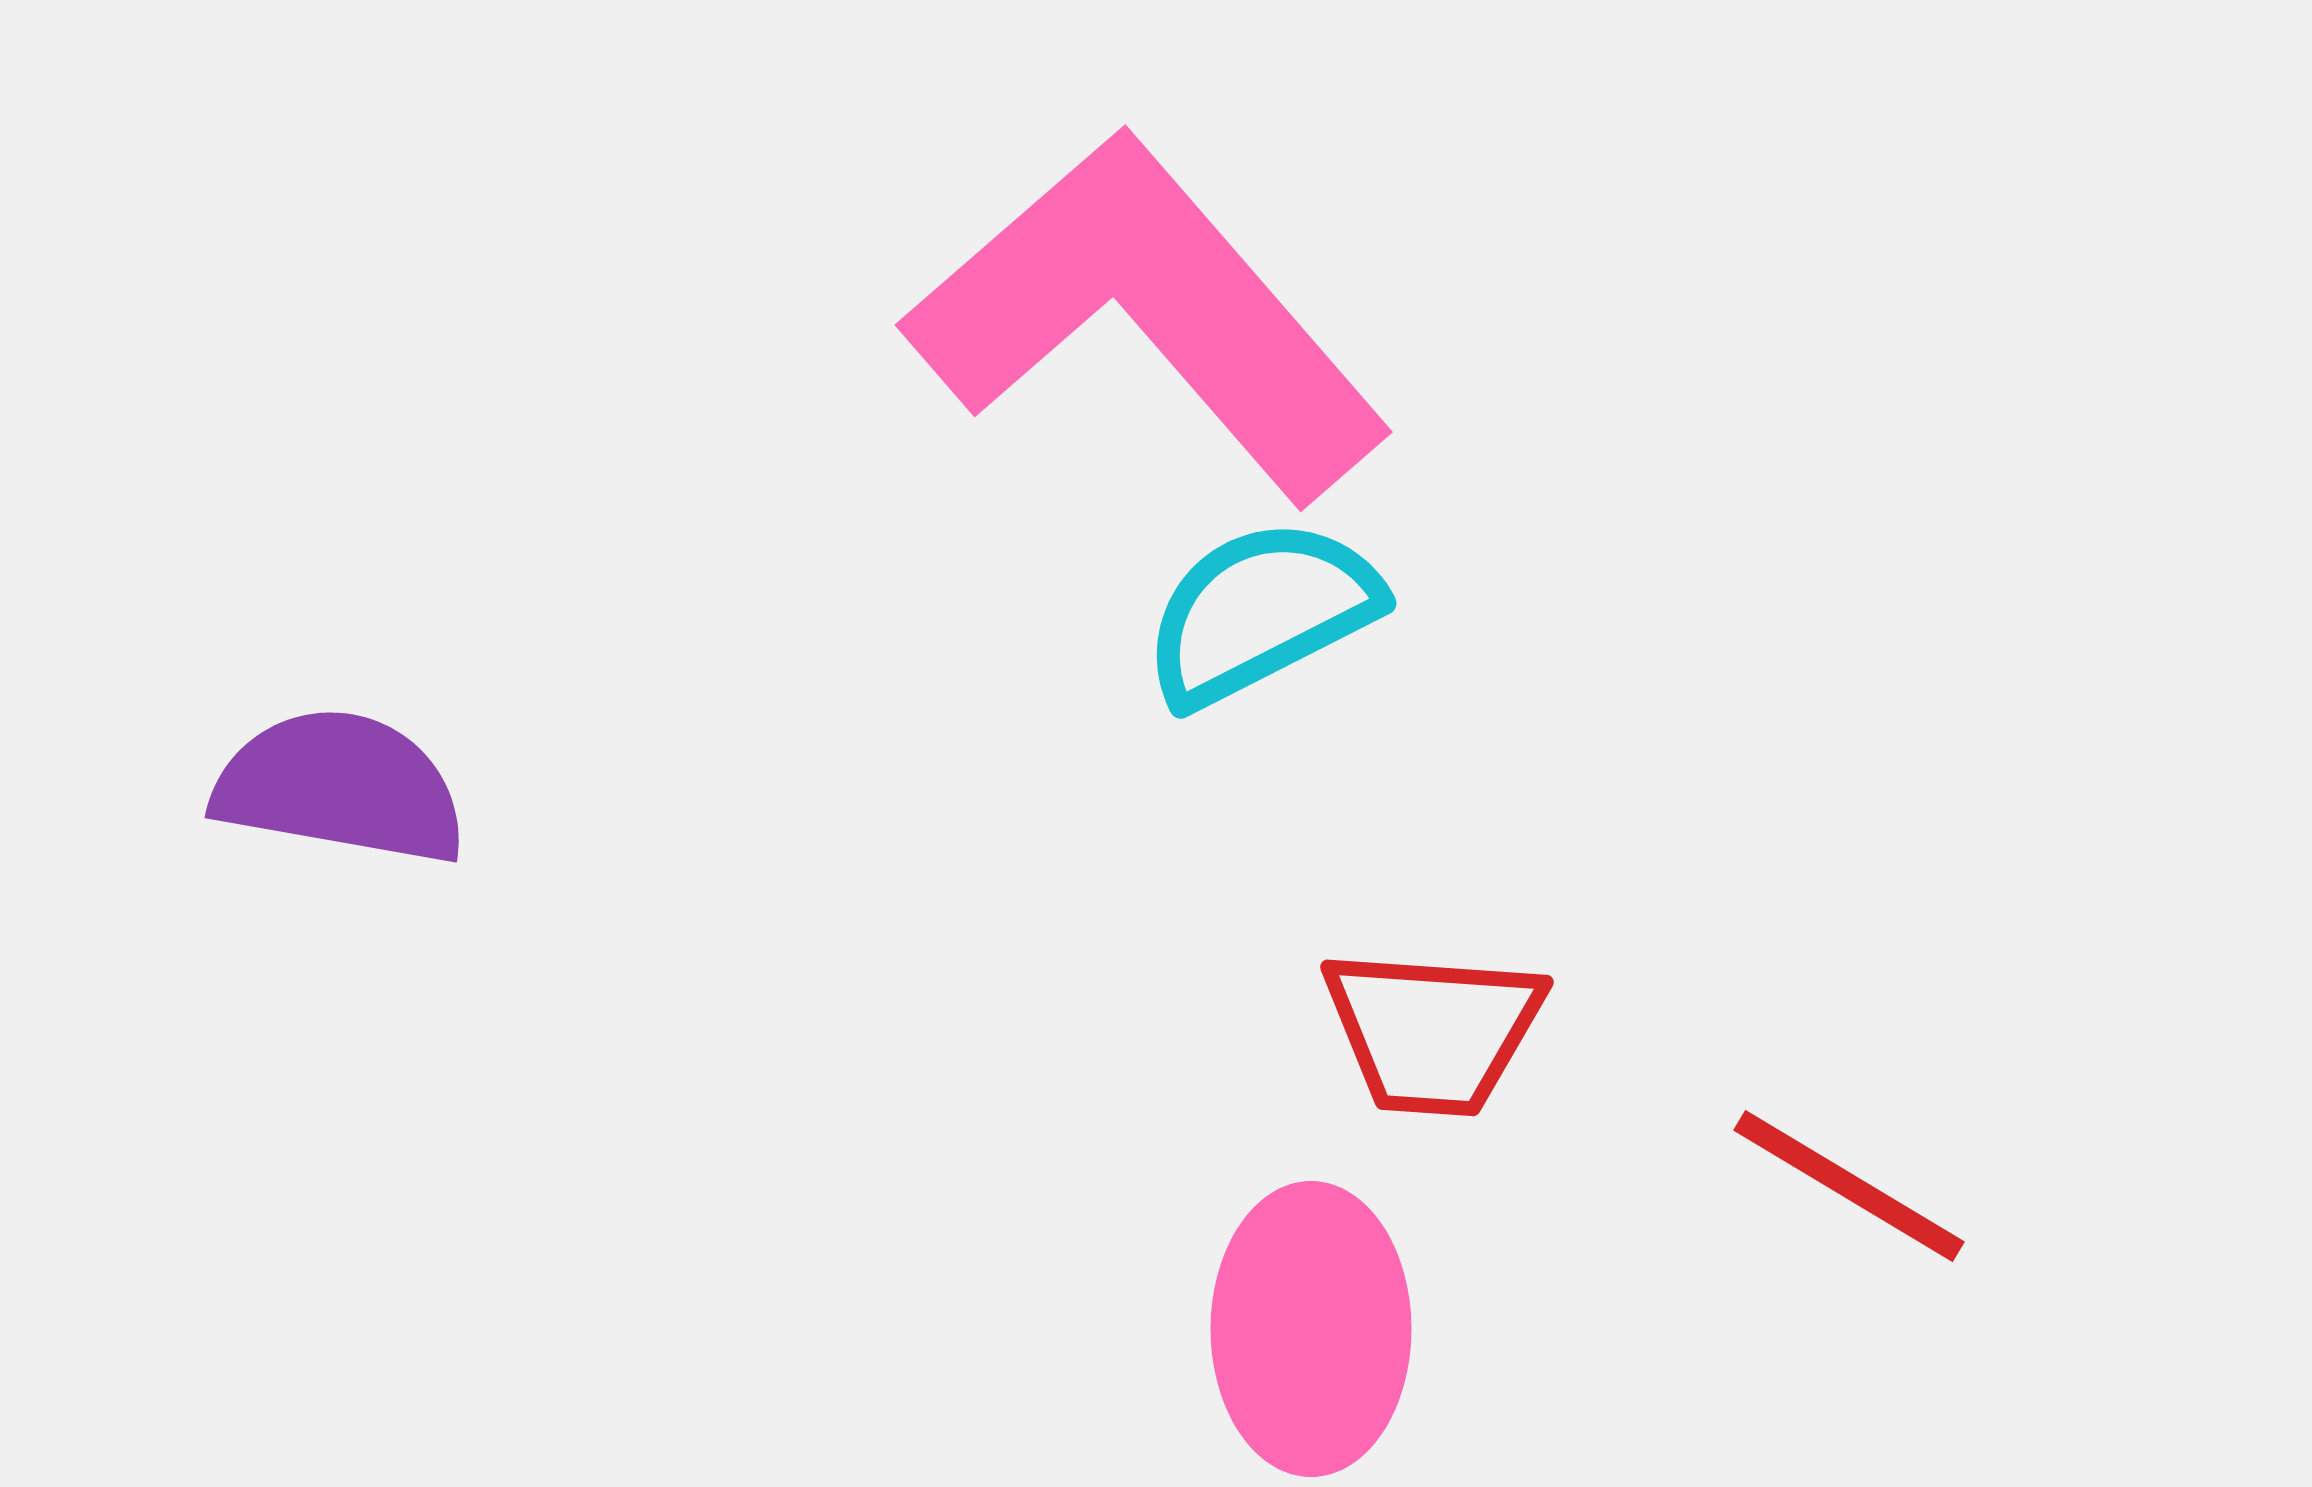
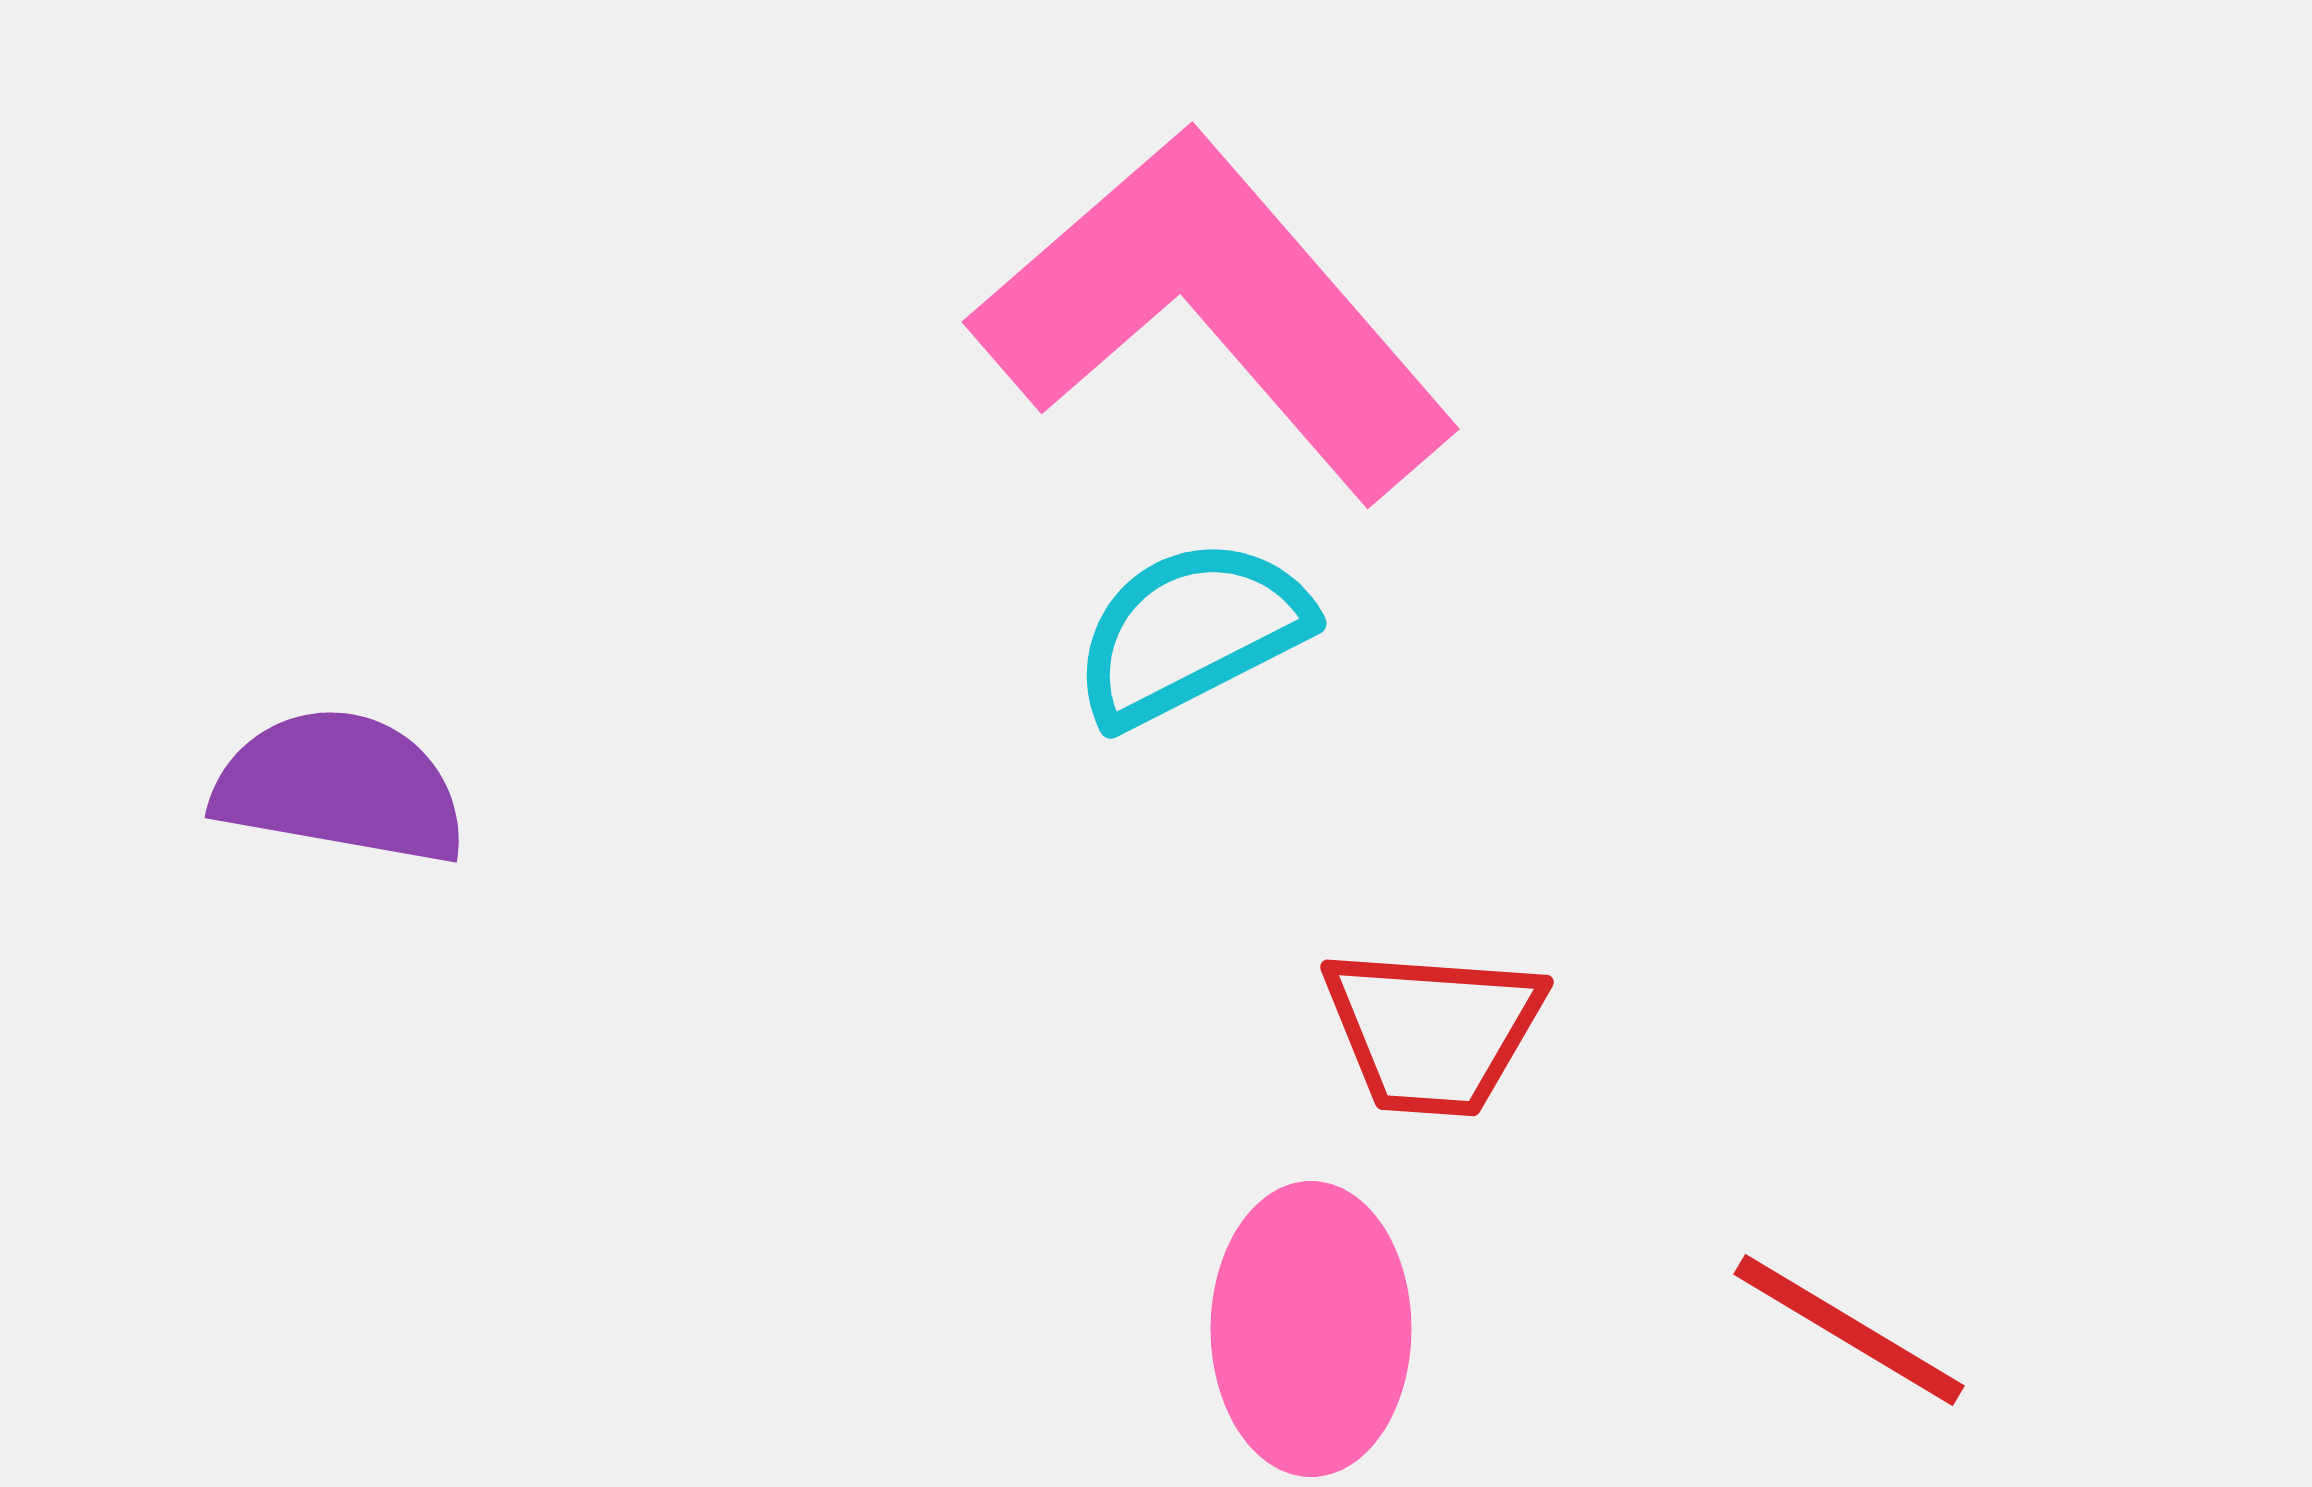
pink L-shape: moved 67 px right, 3 px up
cyan semicircle: moved 70 px left, 20 px down
red line: moved 144 px down
